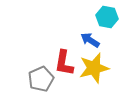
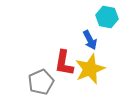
blue arrow: rotated 150 degrees counterclockwise
yellow star: moved 4 px left, 1 px down; rotated 8 degrees counterclockwise
gray pentagon: moved 3 px down
